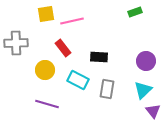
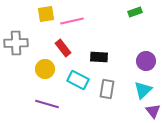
yellow circle: moved 1 px up
